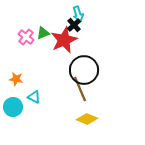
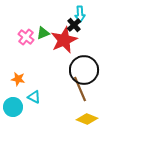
cyan arrow: moved 2 px right; rotated 14 degrees clockwise
orange star: moved 2 px right
